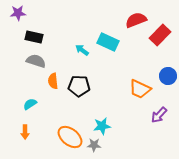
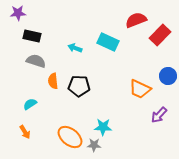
black rectangle: moved 2 px left, 1 px up
cyan arrow: moved 7 px left, 2 px up; rotated 16 degrees counterclockwise
cyan star: moved 1 px right, 1 px down; rotated 12 degrees clockwise
orange arrow: rotated 32 degrees counterclockwise
